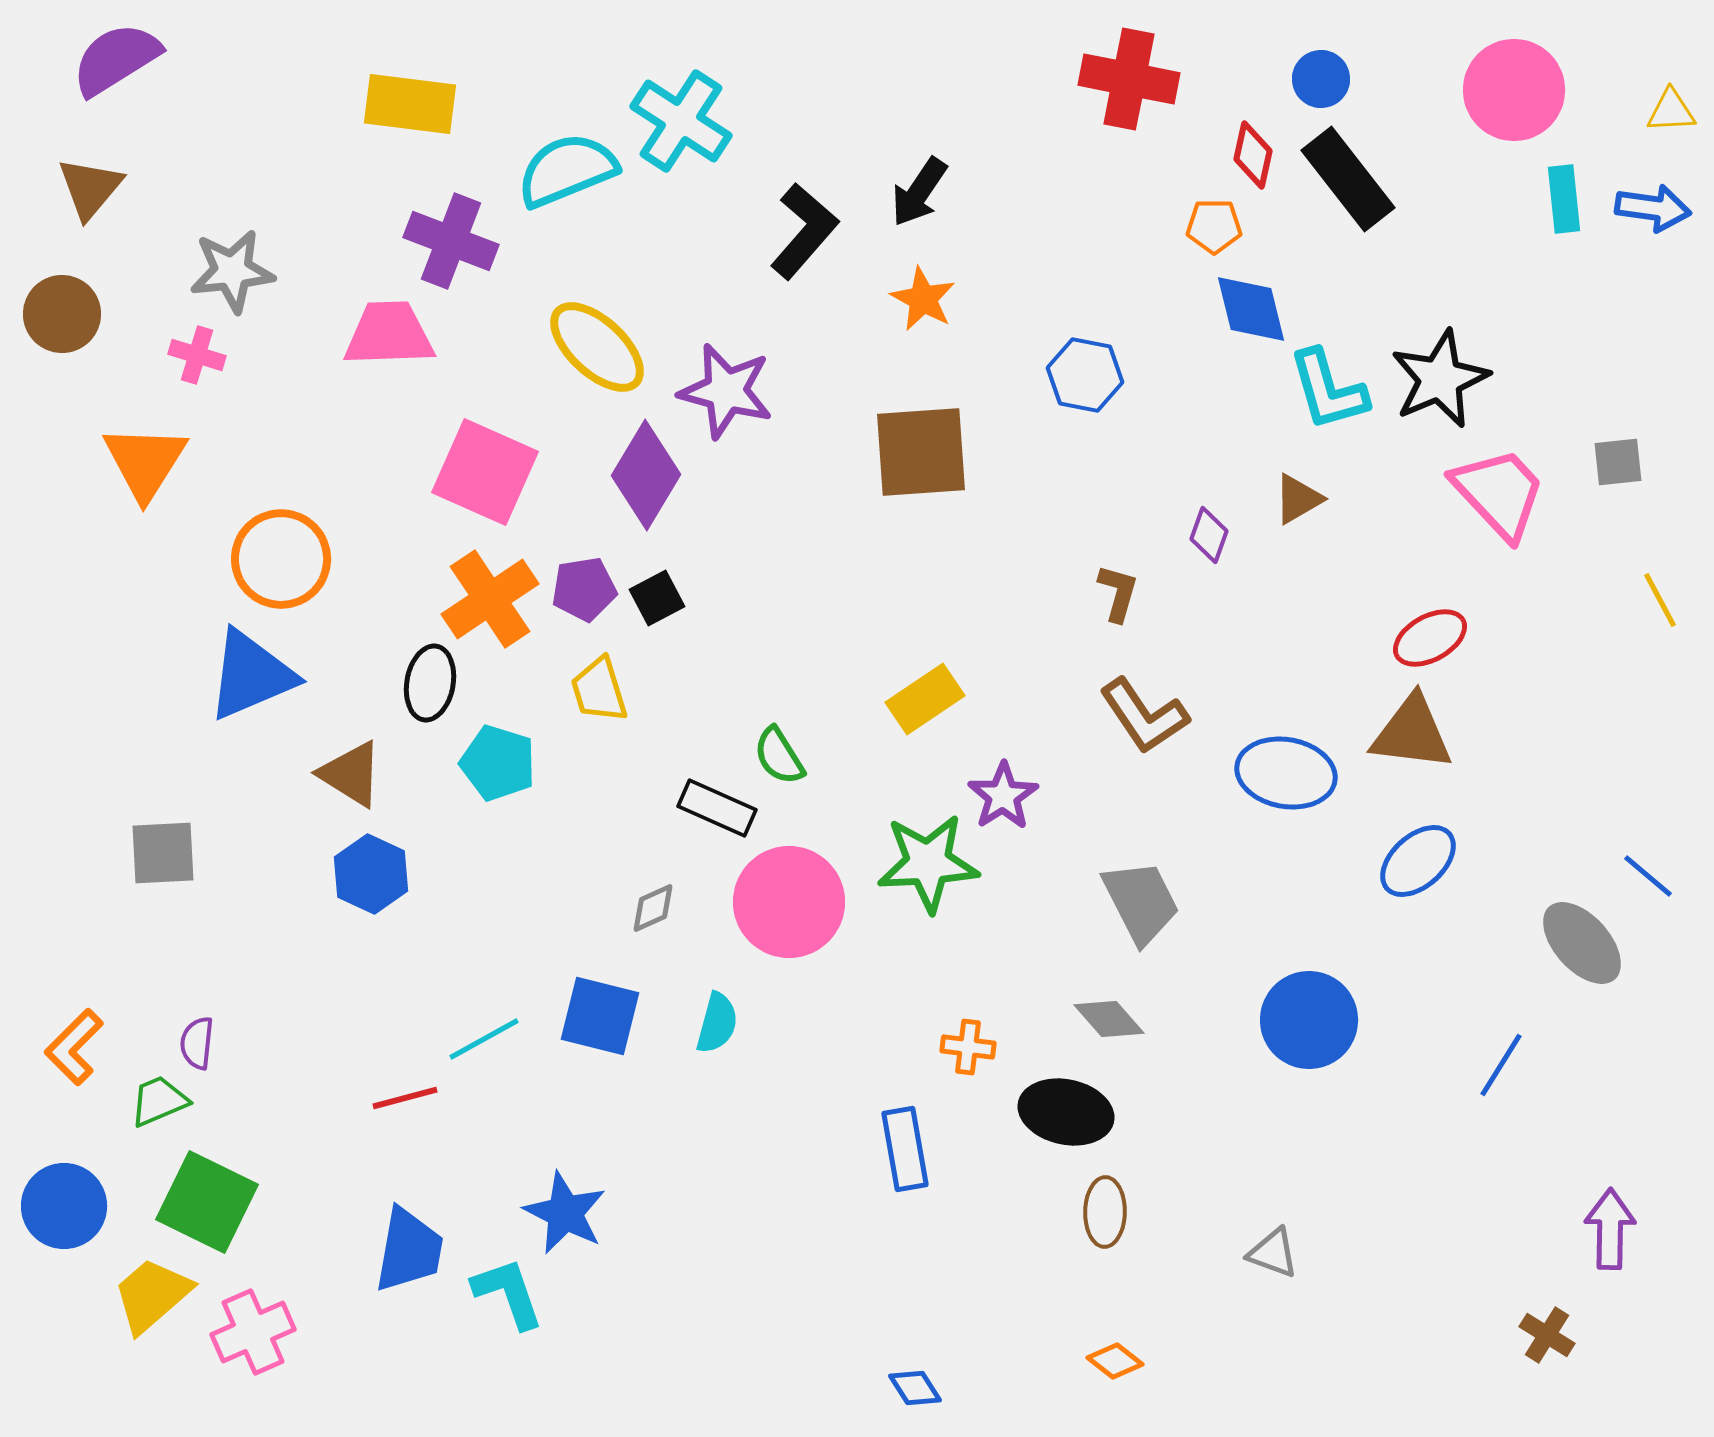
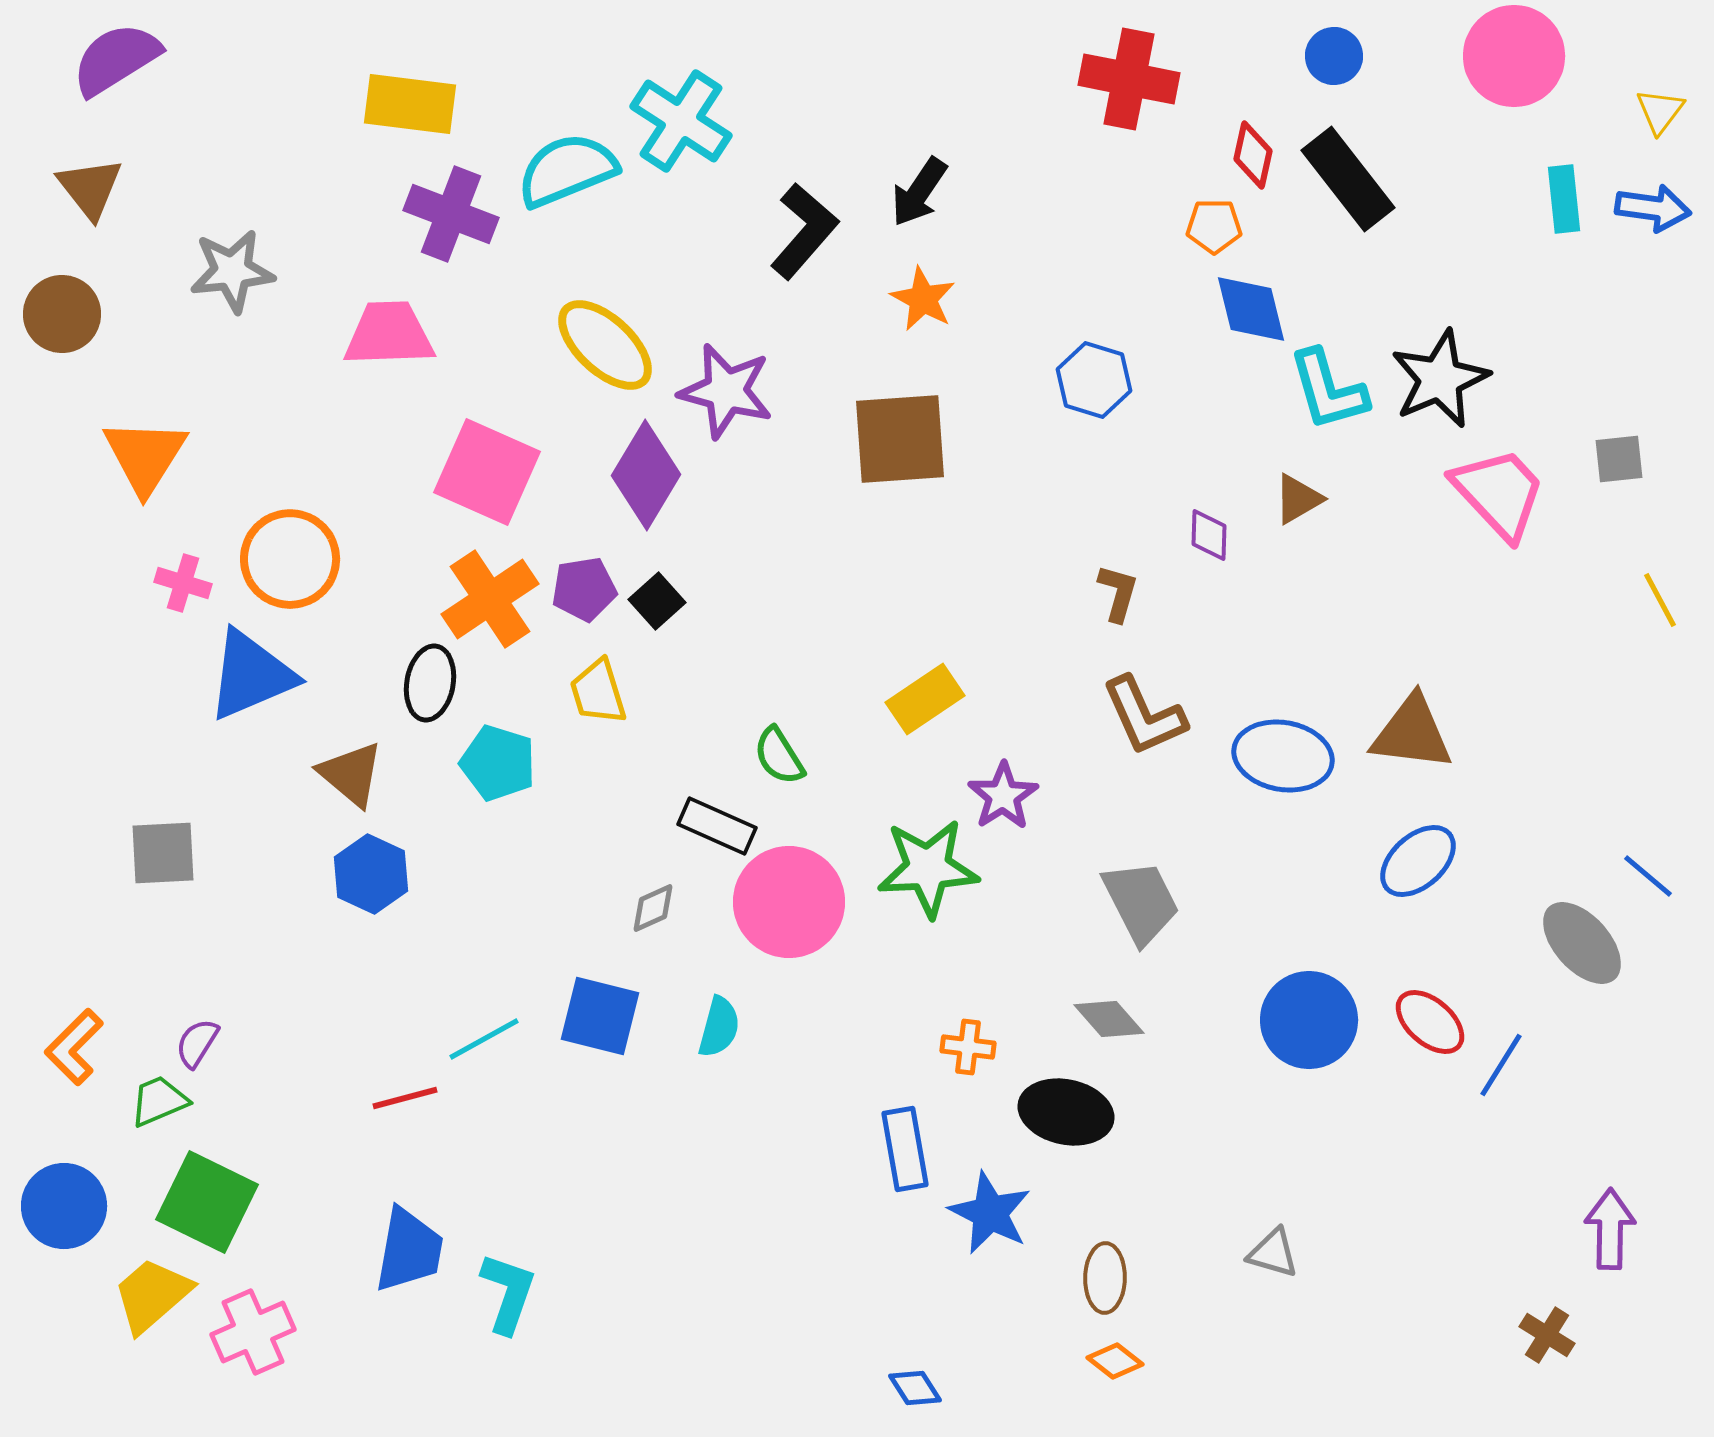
blue circle at (1321, 79): moved 13 px right, 23 px up
pink circle at (1514, 90): moved 34 px up
yellow triangle at (1671, 111): moved 11 px left; rotated 50 degrees counterclockwise
brown triangle at (90, 188): rotated 18 degrees counterclockwise
purple cross at (451, 241): moved 27 px up
yellow ellipse at (597, 347): moved 8 px right, 2 px up
pink cross at (197, 355): moved 14 px left, 228 px down
blue hexagon at (1085, 375): moved 9 px right, 5 px down; rotated 6 degrees clockwise
brown square at (921, 452): moved 21 px left, 13 px up
orange triangle at (145, 462): moved 6 px up
gray square at (1618, 462): moved 1 px right, 3 px up
pink square at (485, 472): moved 2 px right
purple diamond at (1209, 535): rotated 18 degrees counterclockwise
orange circle at (281, 559): moved 9 px right
black square at (657, 598): moved 3 px down; rotated 14 degrees counterclockwise
red ellipse at (1430, 638): moved 384 px down; rotated 70 degrees clockwise
yellow trapezoid at (599, 690): moved 1 px left, 2 px down
brown L-shape at (1144, 716): rotated 10 degrees clockwise
blue ellipse at (1286, 773): moved 3 px left, 17 px up
brown triangle at (351, 774): rotated 8 degrees clockwise
black rectangle at (717, 808): moved 18 px down
green star at (928, 863): moved 5 px down
cyan semicircle at (717, 1023): moved 2 px right, 4 px down
purple semicircle at (197, 1043): rotated 26 degrees clockwise
brown ellipse at (1105, 1212): moved 66 px down
blue star at (565, 1213): moved 425 px right
gray triangle at (1273, 1253): rotated 4 degrees counterclockwise
cyan L-shape at (508, 1293): rotated 38 degrees clockwise
